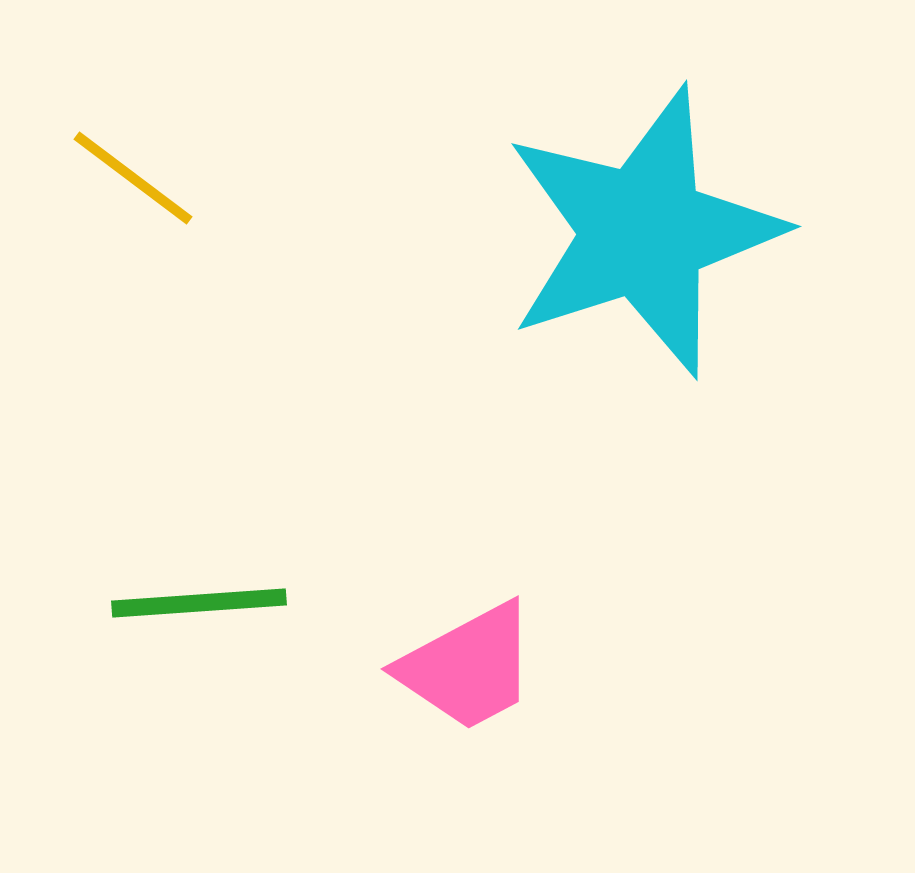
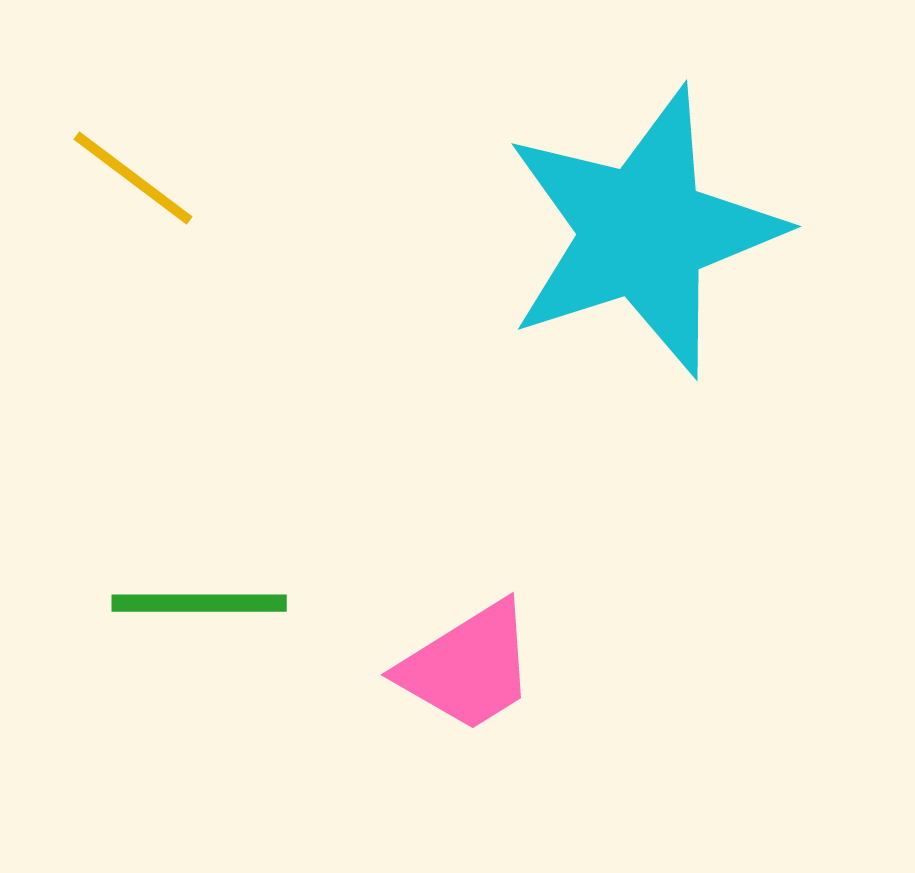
green line: rotated 4 degrees clockwise
pink trapezoid: rotated 4 degrees counterclockwise
